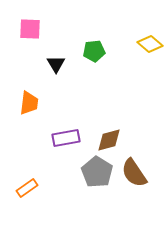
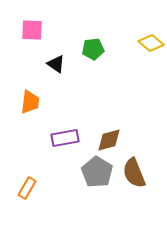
pink square: moved 2 px right, 1 px down
yellow diamond: moved 1 px right, 1 px up
green pentagon: moved 1 px left, 2 px up
black triangle: rotated 24 degrees counterclockwise
orange trapezoid: moved 1 px right, 1 px up
purple rectangle: moved 1 px left
brown semicircle: rotated 12 degrees clockwise
orange rectangle: rotated 25 degrees counterclockwise
